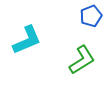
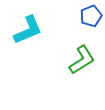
cyan L-shape: moved 1 px right, 10 px up
